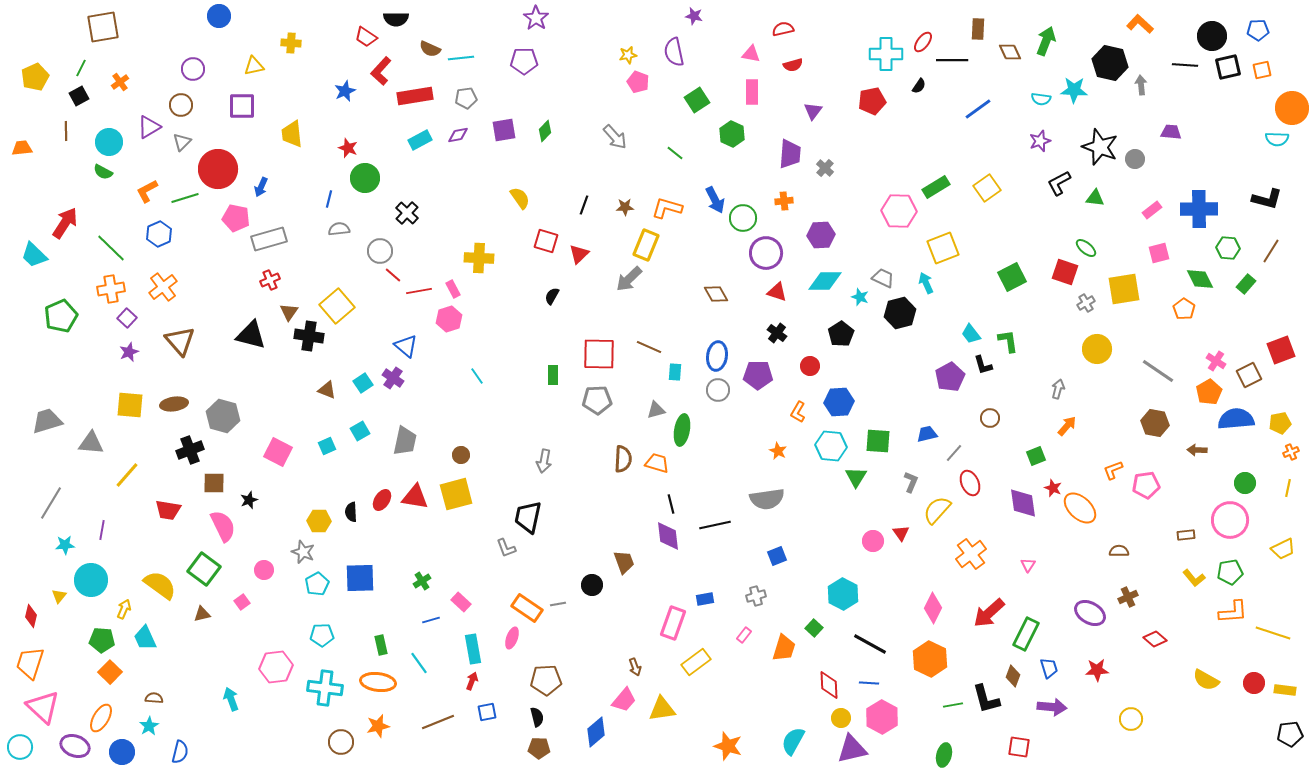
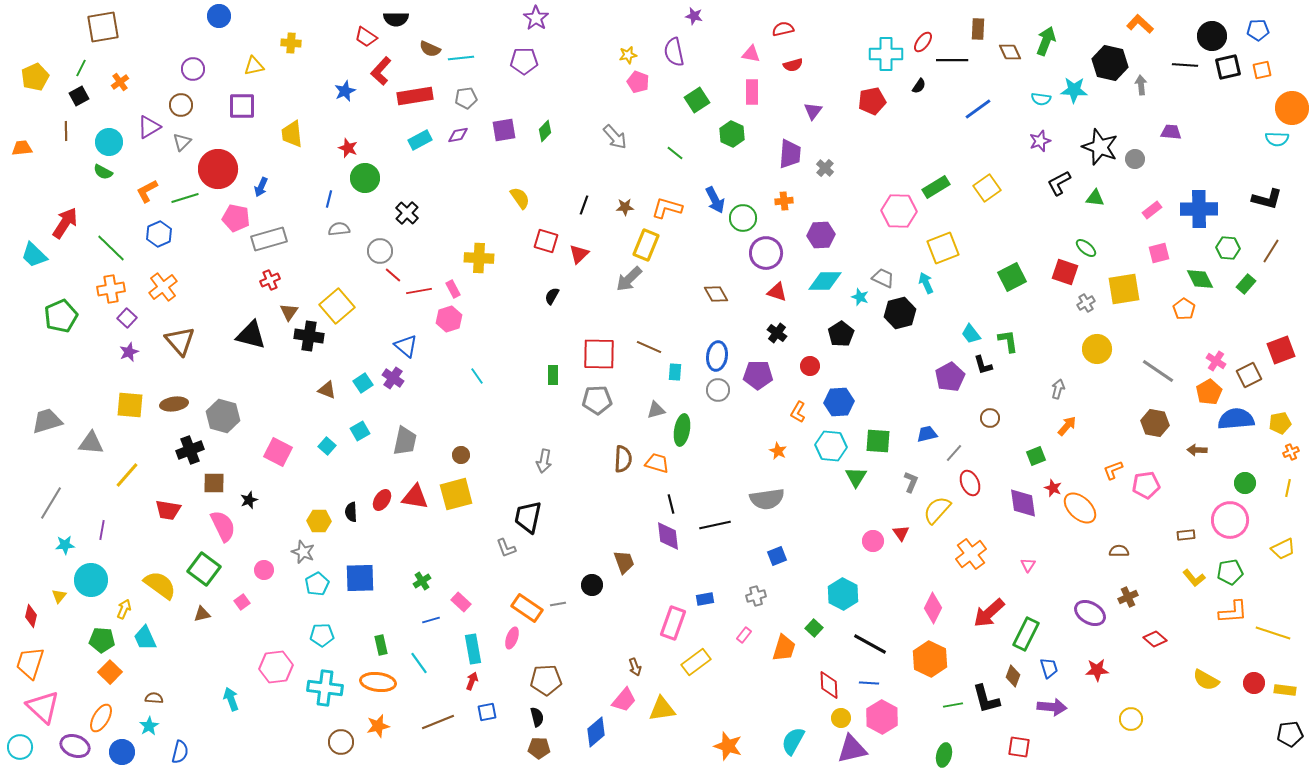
cyan square at (327, 446): rotated 24 degrees counterclockwise
